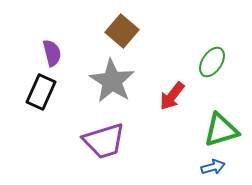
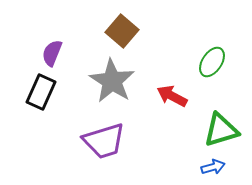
purple semicircle: rotated 144 degrees counterclockwise
red arrow: rotated 80 degrees clockwise
